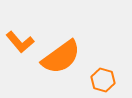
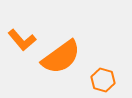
orange L-shape: moved 2 px right, 2 px up
